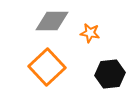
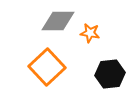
gray diamond: moved 6 px right
